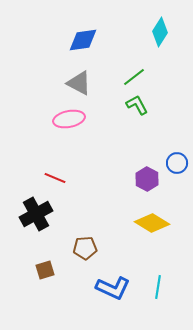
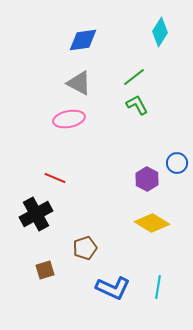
brown pentagon: rotated 15 degrees counterclockwise
